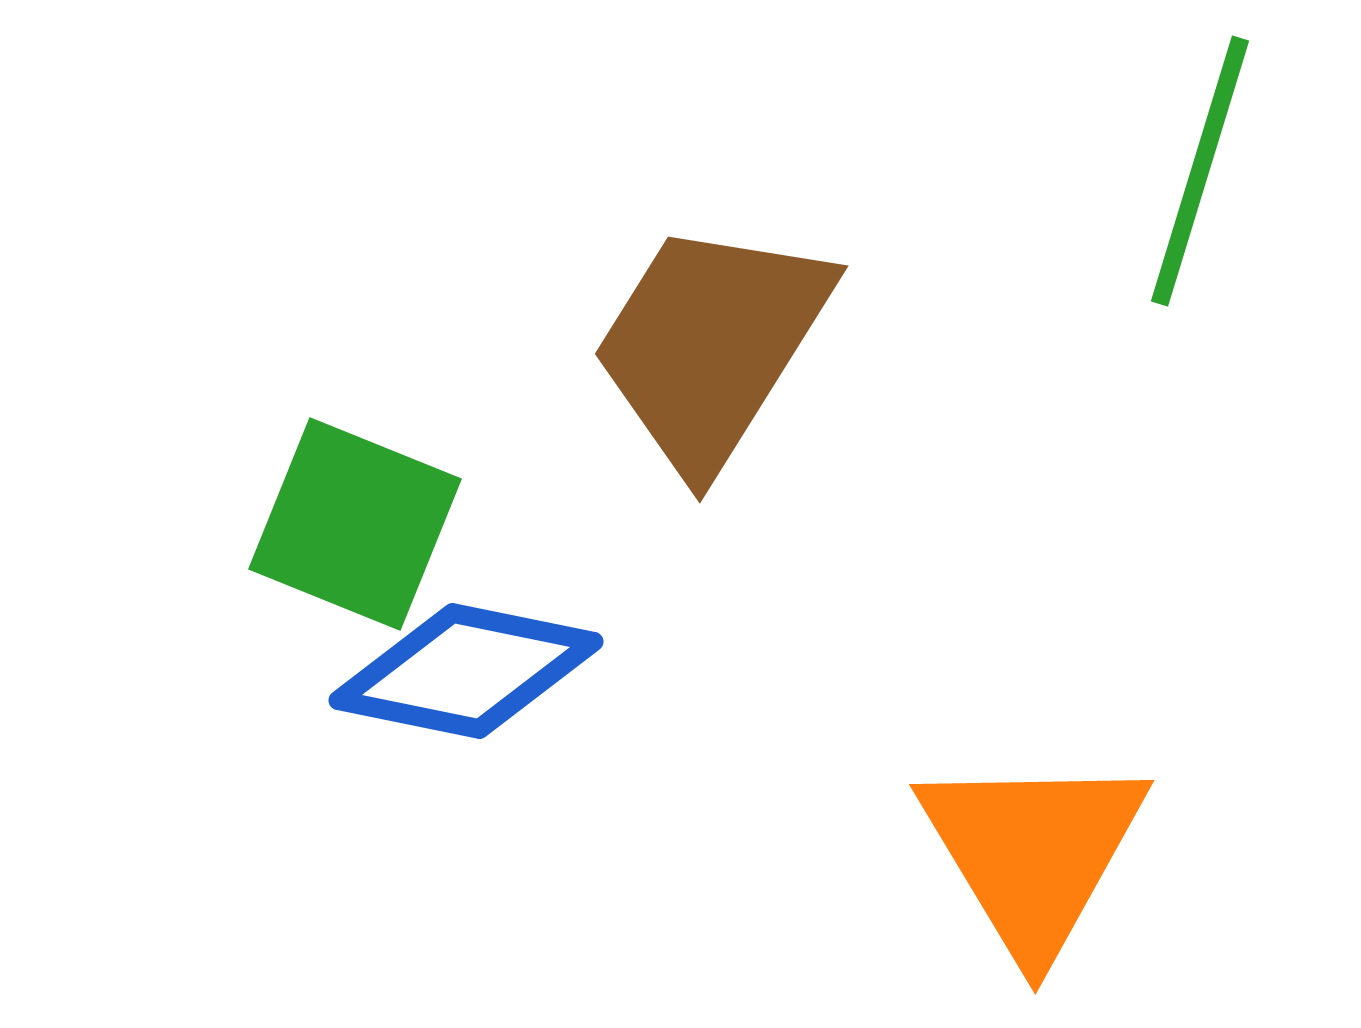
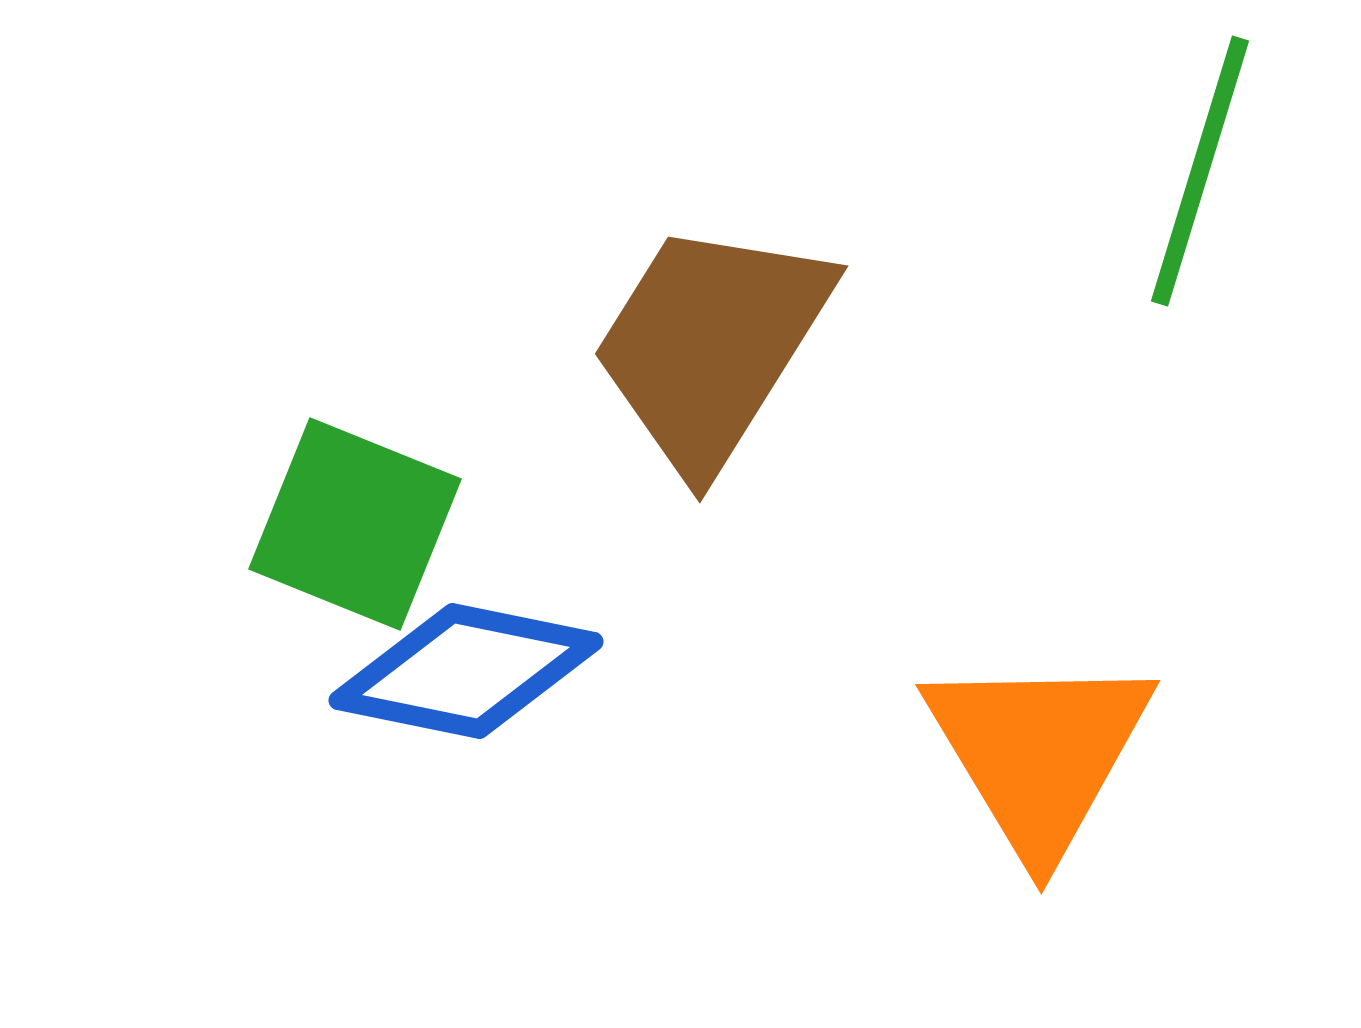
orange triangle: moved 6 px right, 100 px up
